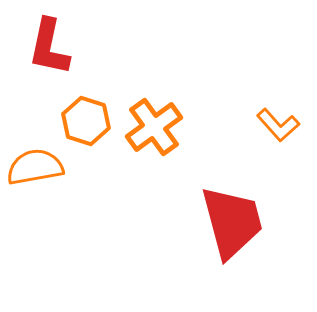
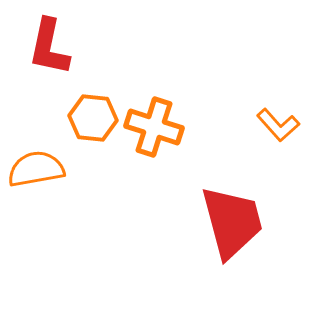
orange hexagon: moved 7 px right, 3 px up; rotated 12 degrees counterclockwise
orange cross: rotated 36 degrees counterclockwise
orange semicircle: moved 1 px right, 2 px down
